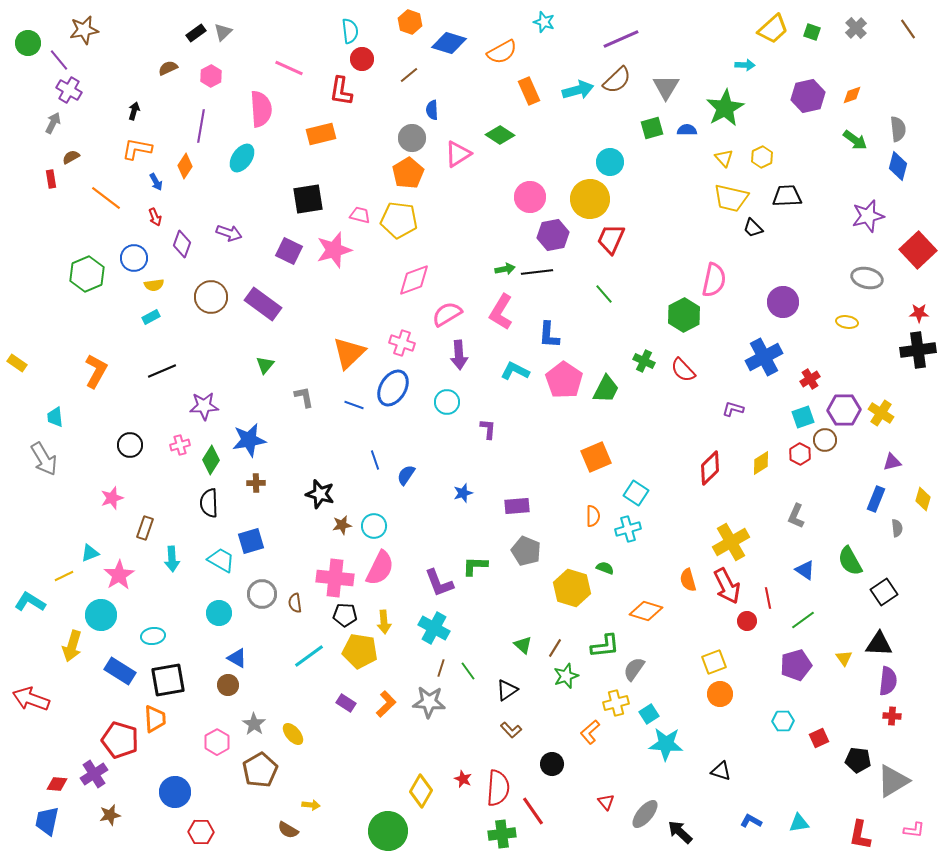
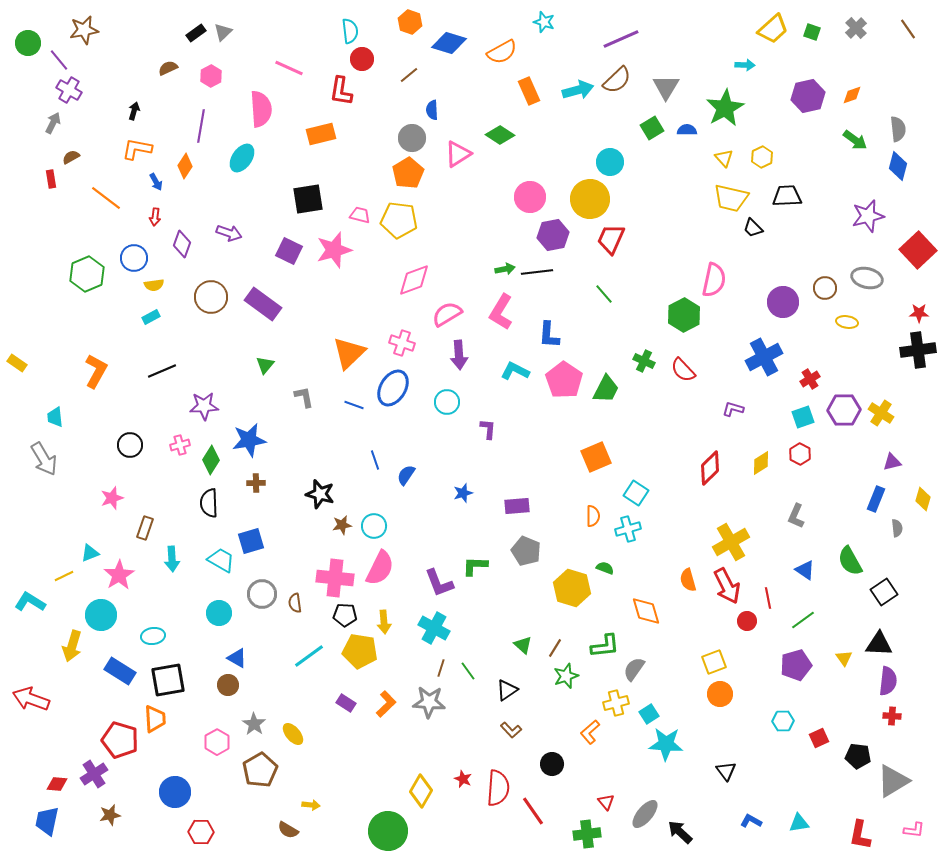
green square at (652, 128): rotated 15 degrees counterclockwise
red arrow at (155, 217): rotated 30 degrees clockwise
brown circle at (825, 440): moved 152 px up
orange diamond at (646, 611): rotated 56 degrees clockwise
black pentagon at (858, 760): moved 4 px up
black triangle at (721, 771): moved 5 px right; rotated 35 degrees clockwise
green cross at (502, 834): moved 85 px right
